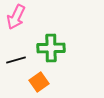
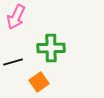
black line: moved 3 px left, 2 px down
